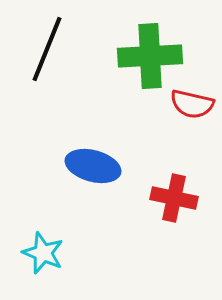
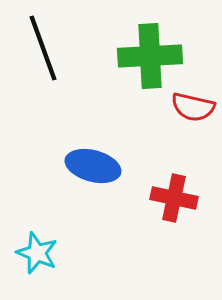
black line: moved 4 px left, 1 px up; rotated 42 degrees counterclockwise
red semicircle: moved 1 px right, 3 px down
cyan star: moved 6 px left
